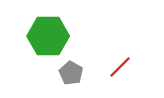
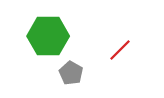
red line: moved 17 px up
